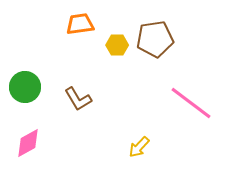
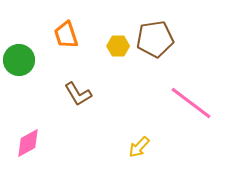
orange trapezoid: moved 14 px left, 11 px down; rotated 100 degrees counterclockwise
yellow hexagon: moved 1 px right, 1 px down
green circle: moved 6 px left, 27 px up
brown L-shape: moved 5 px up
